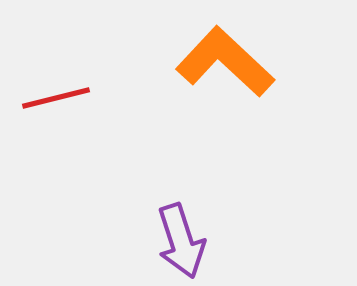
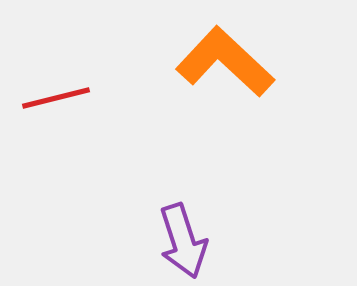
purple arrow: moved 2 px right
